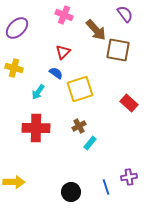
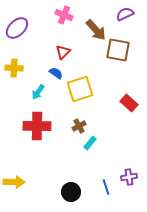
purple semicircle: rotated 78 degrees counterclockwise
yellow cross: rotated 12 degrees counterclockwise
red cross: moved 1 px right, 2 px up
